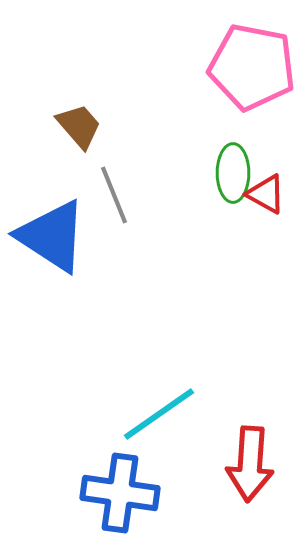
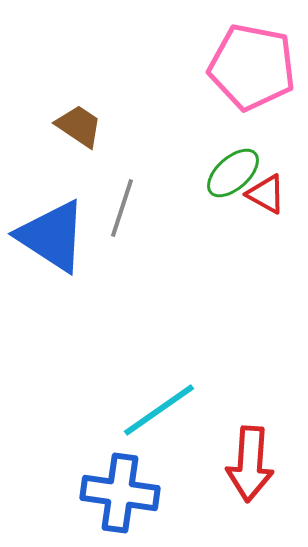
brown trapezoid: rotated 15 degrees counterclockwise
green ellipse: rotated 48 degrees clockwise
gray line: moved 8 px right, 13 px down; rotated 40 degrees clockwise
cyan line: moved 4 px up
